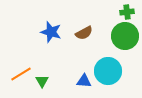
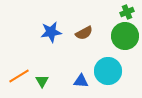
green cross: rotated 16 degrees counterclockwise
blue star: rotated 25 degrees counterclockwise
orange line: moved 2 px left, 2 px down
blue triangle: moved 3 px left
